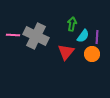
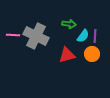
green arrow: moved 3 px left; rotated 88 degrees clockwise
purple line: moved 2 px left, 1 px up
red triangle: moved 1 px right, 3 px down; rotated 36 degrees clockwise
